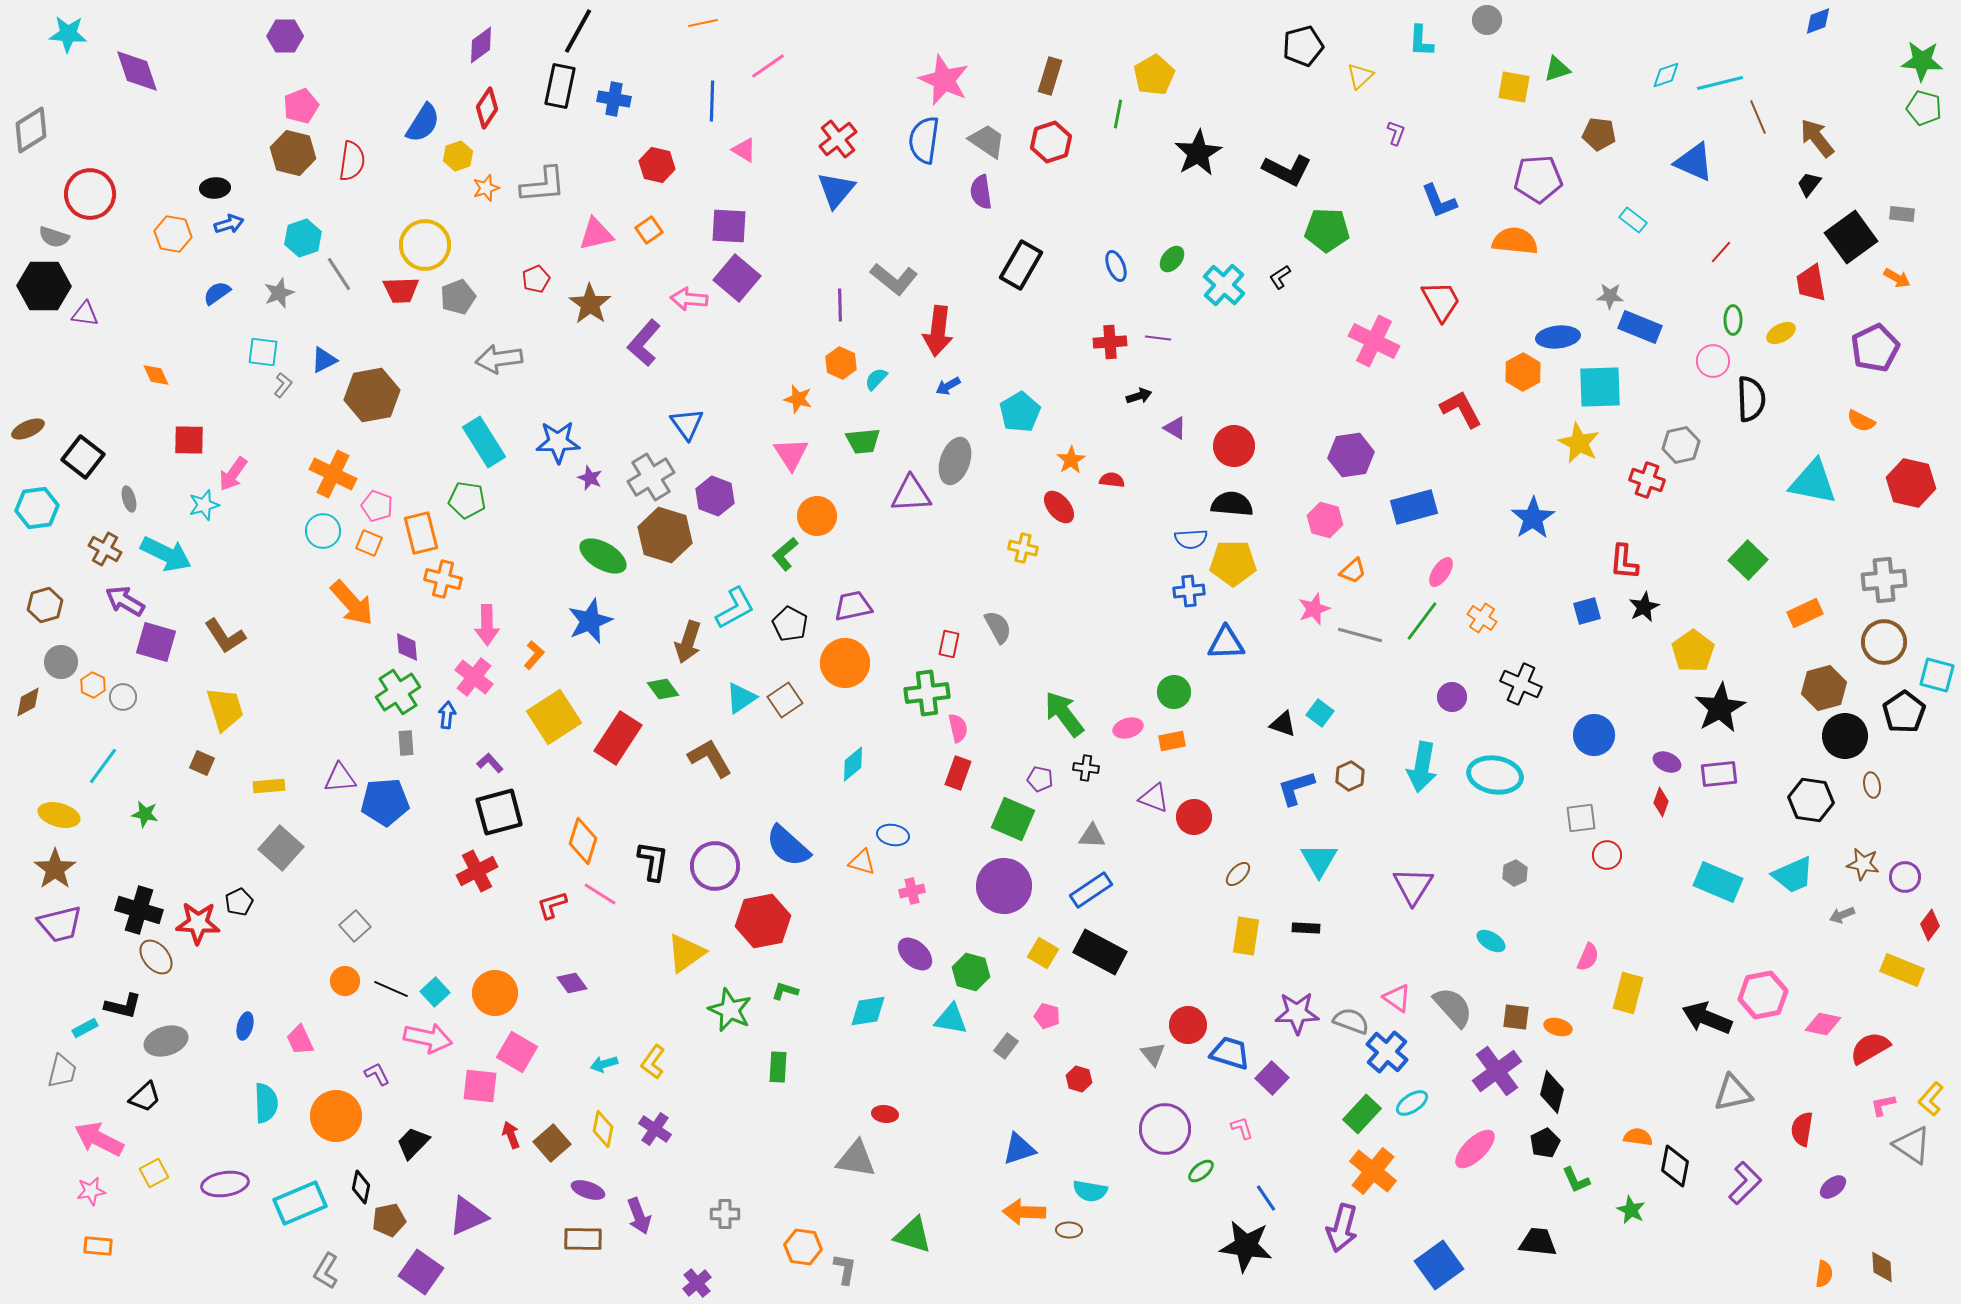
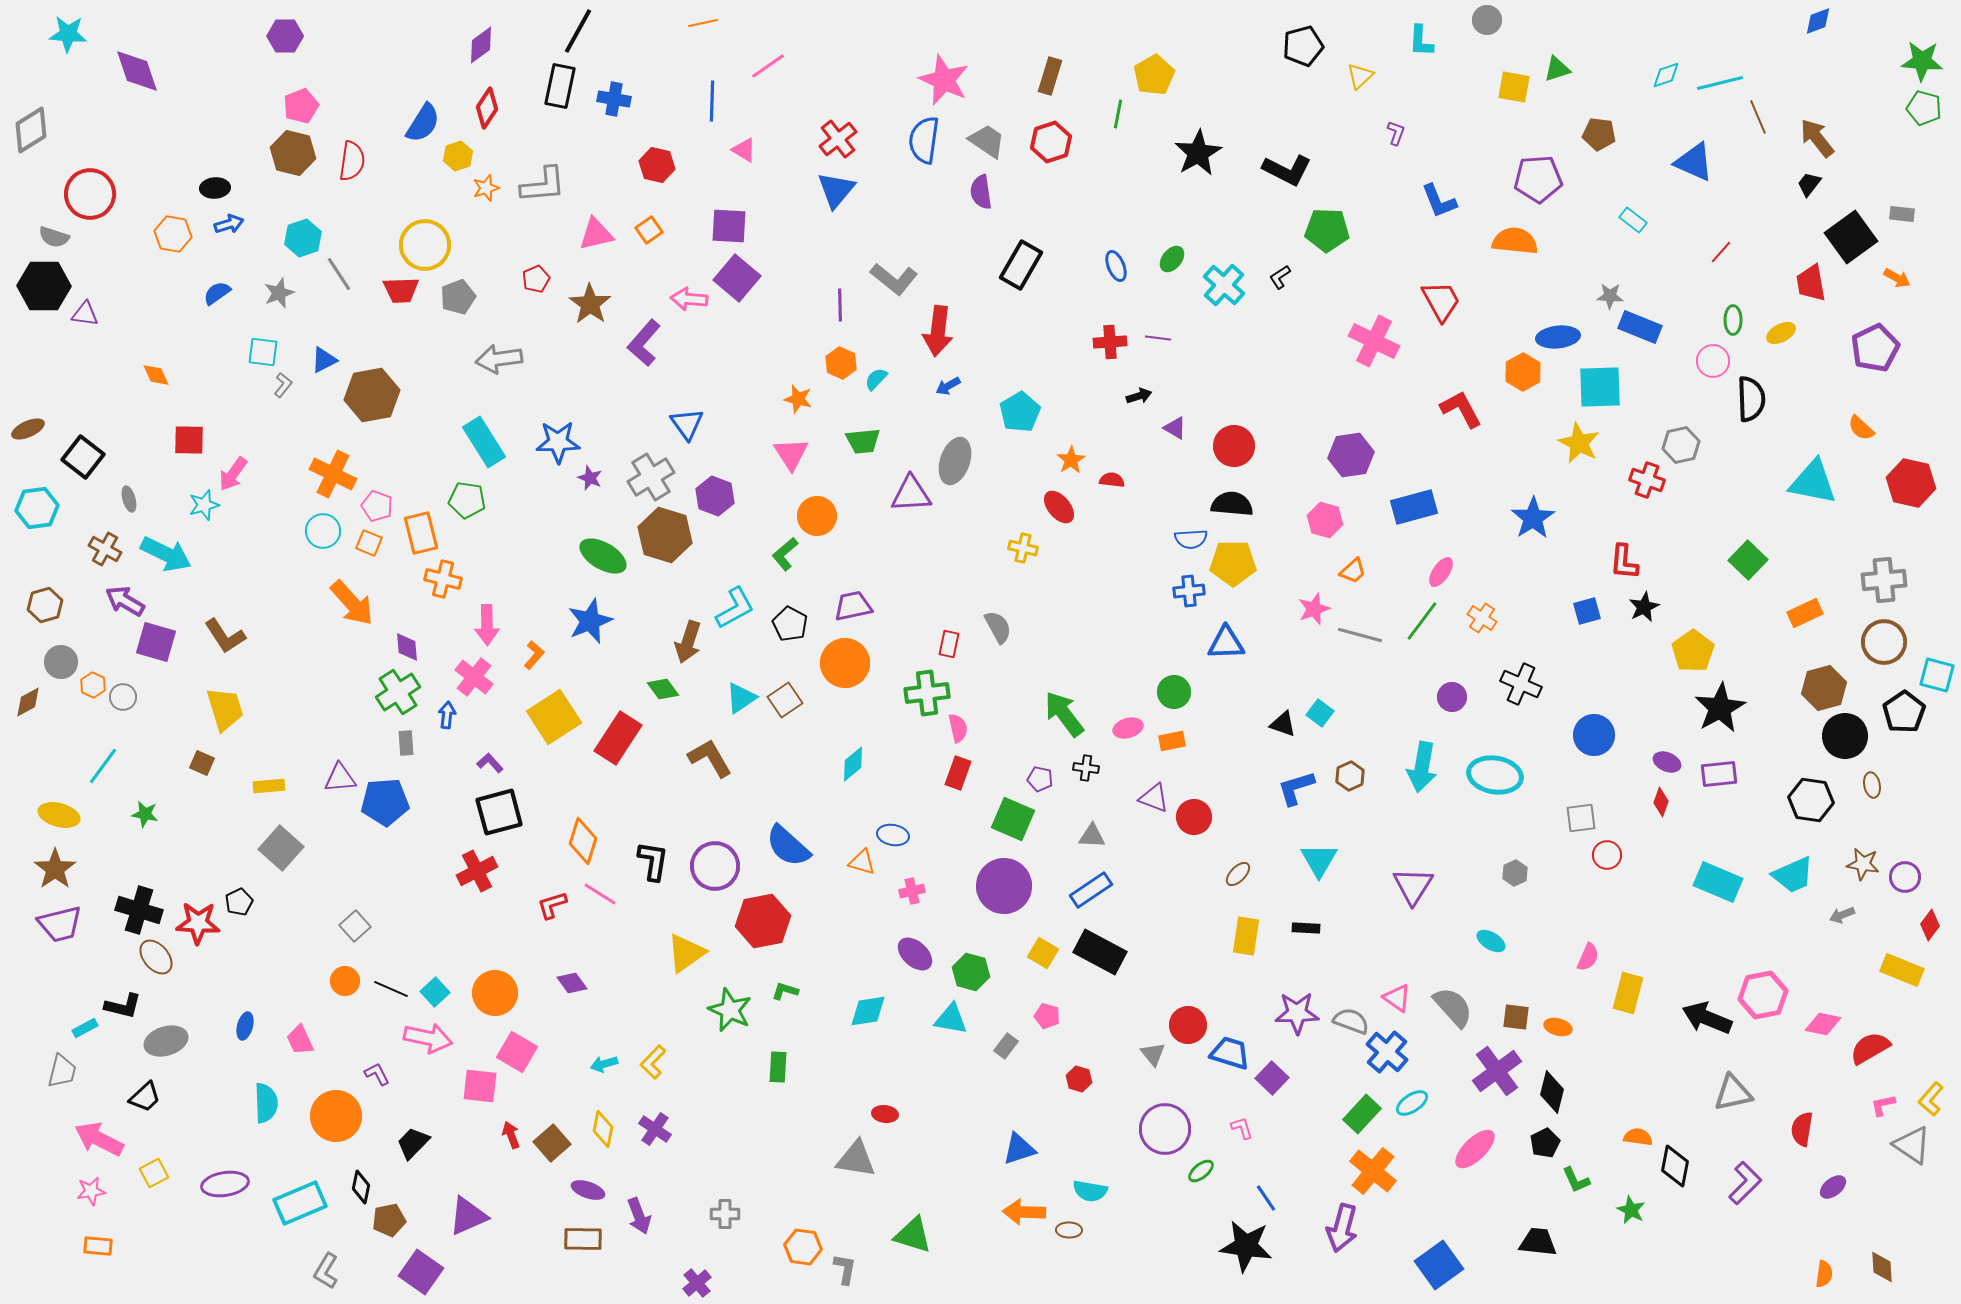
orange semicircle at (1861, 421): moved 7 px down; rotated 16 degrees clockwise
yellow L-shape at (653, 1062): rotated 8 degrees clockwise
